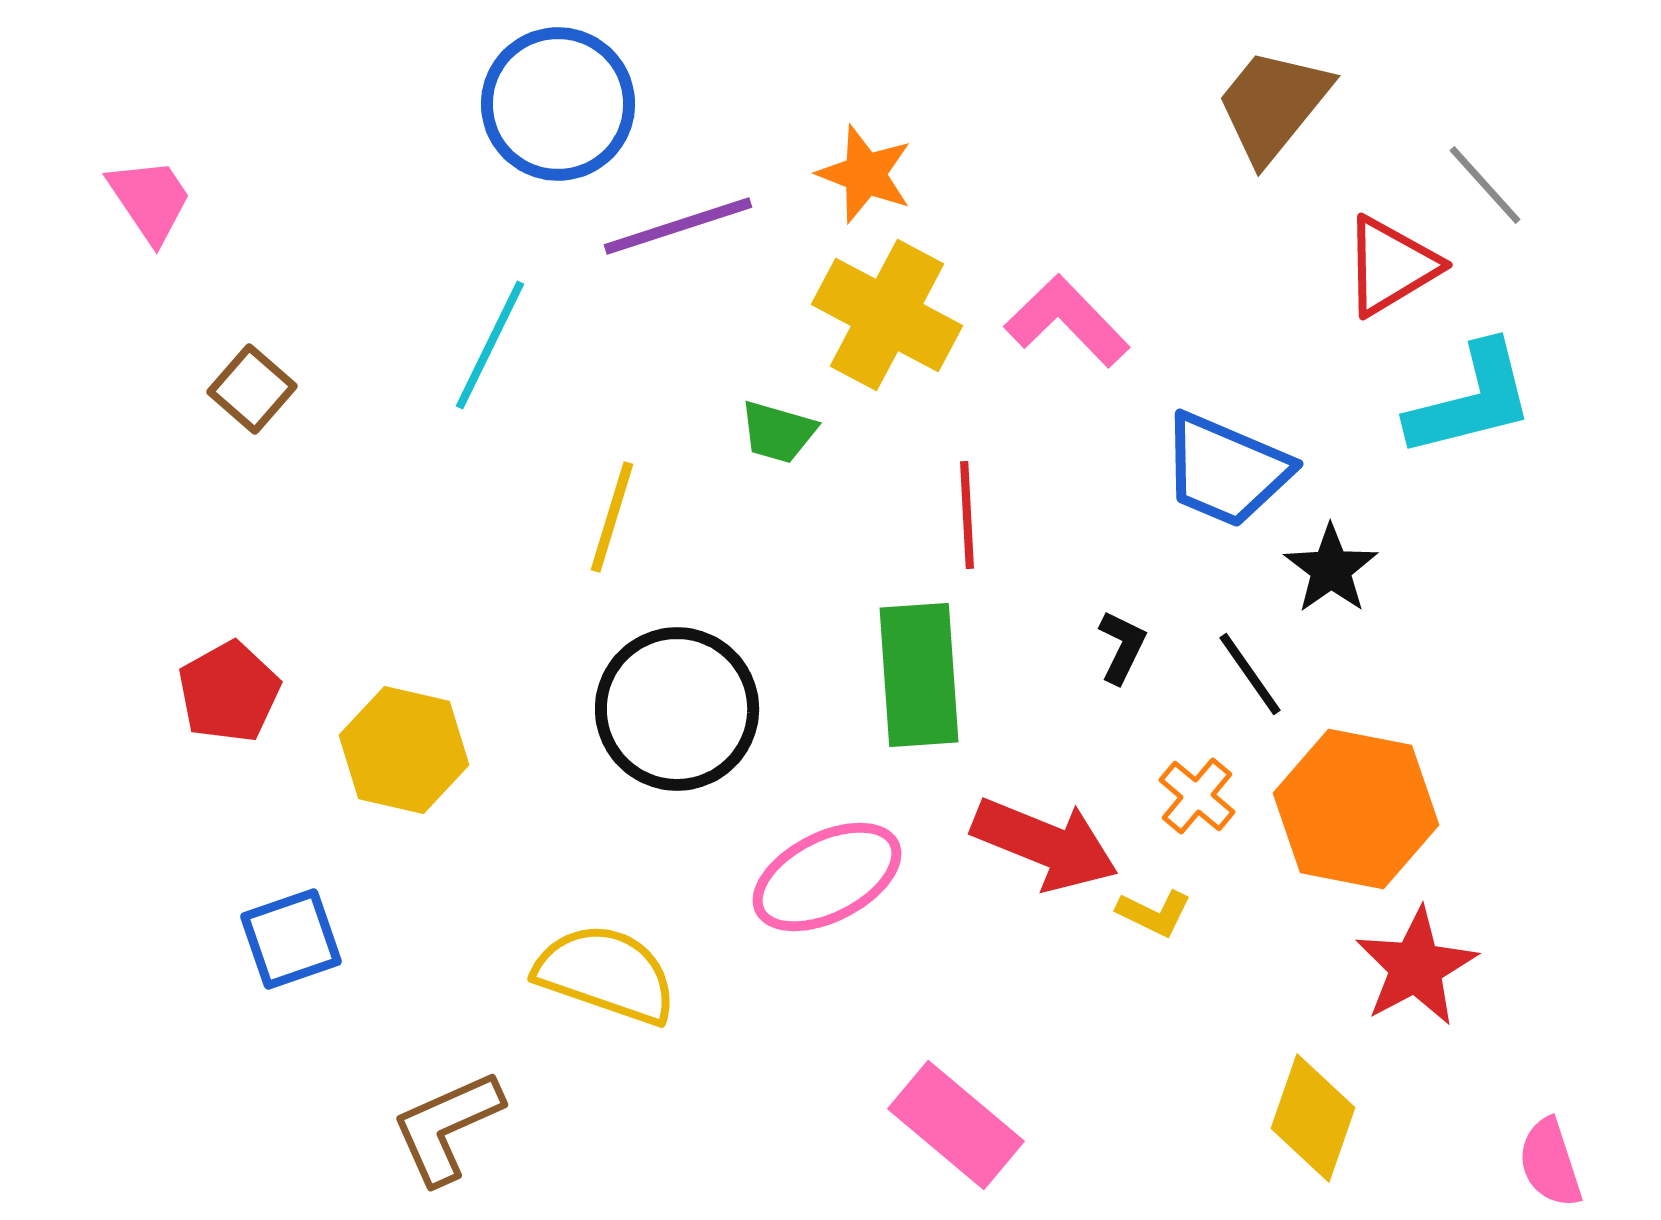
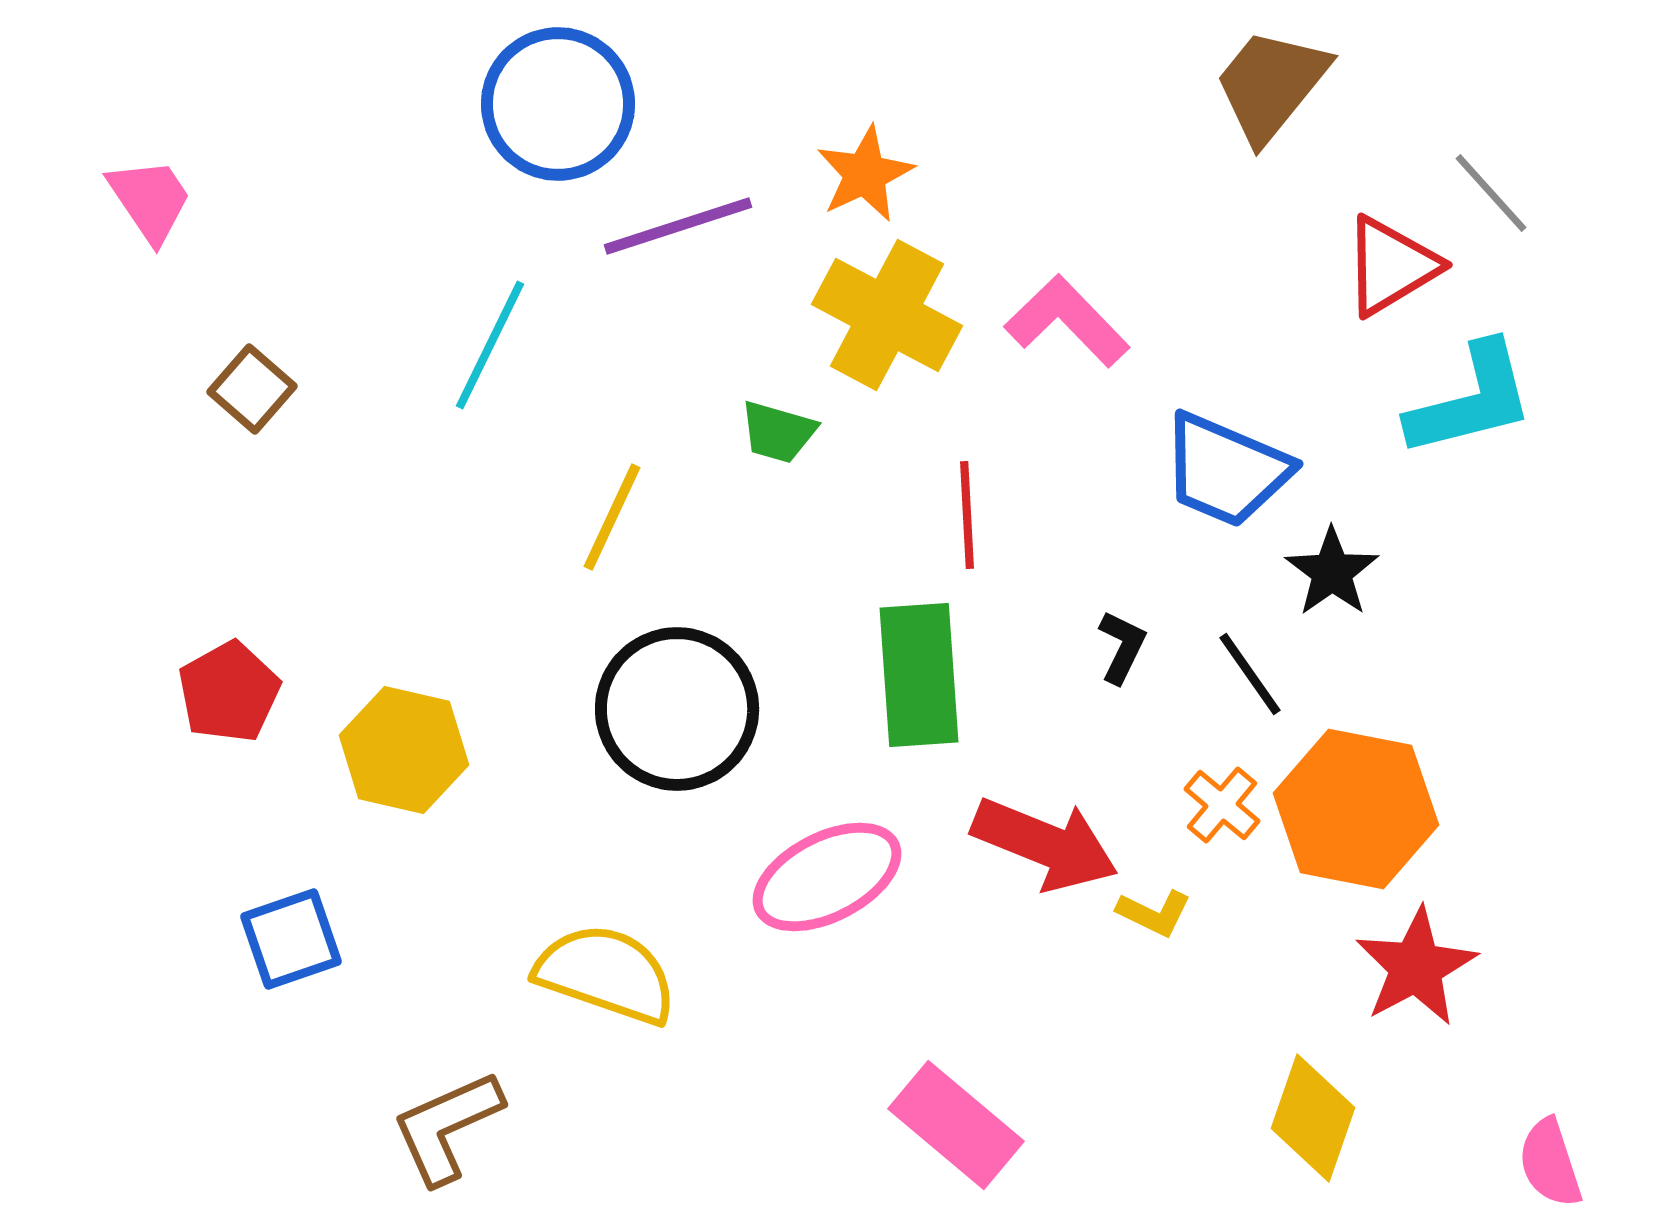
brown trapezoid: moved 2 px left, 20 px up
orange star: rotated 26 degrees clockwise
gray line: moved 6 px right, 8 px down
yellow line: rotated 8 degrees clockwise
black star: moved 1 px right, 3 px down
orange cross: moved 25 px right, 9 px down
